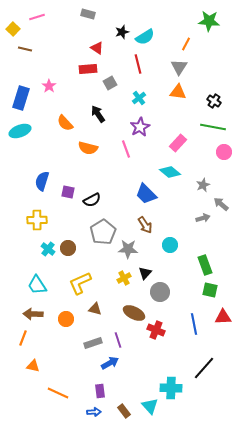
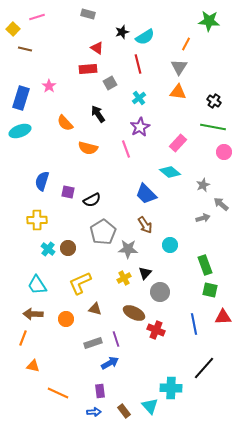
purple line at (118, 340): moved 2 px left, 1 px up
